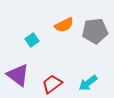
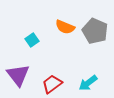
orange semicircle: moved 1 px right, 2 px down; rotated 48 degrees clockwise
gray pentagon: rotated 30 degrees clockwise
purple triangle: rotated 15 degrees clockwise
